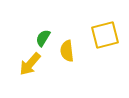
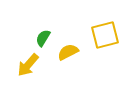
yellow semicircle: moved 1 px right, 1 px down; rotated 70 degrees clockwise
yellow arrow: moved 2 px left, 1 px down
